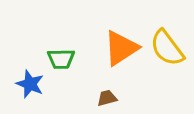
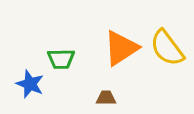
brown trapezoid: moved 1 px left; rotated 15 degrees clockwise
